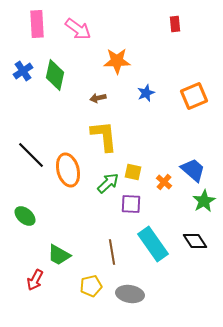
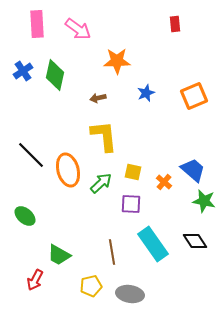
green arrow: moved 7 px left
green star: rotated 30 degrees counterclockwise
